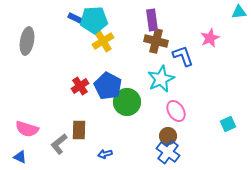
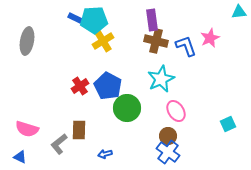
blue L-shape: moved 3 px right, 10 px up
green circle: moved 6 px down
